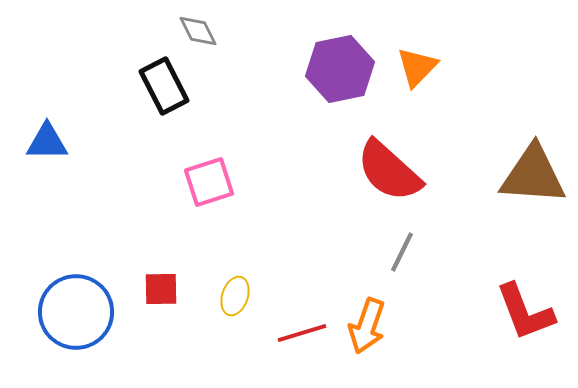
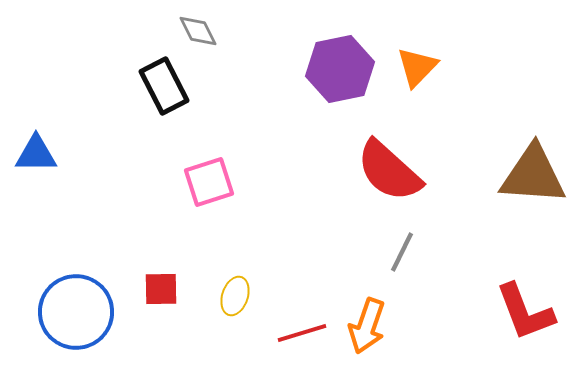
blue triangle: moved 11 px left, 12 px down
